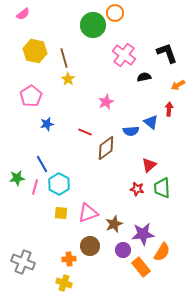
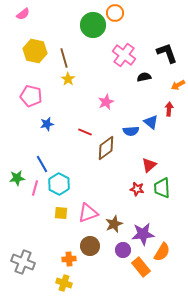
pink pentagon: rotated 25 degrees counterclockwise
pink line: moved 1 px down
